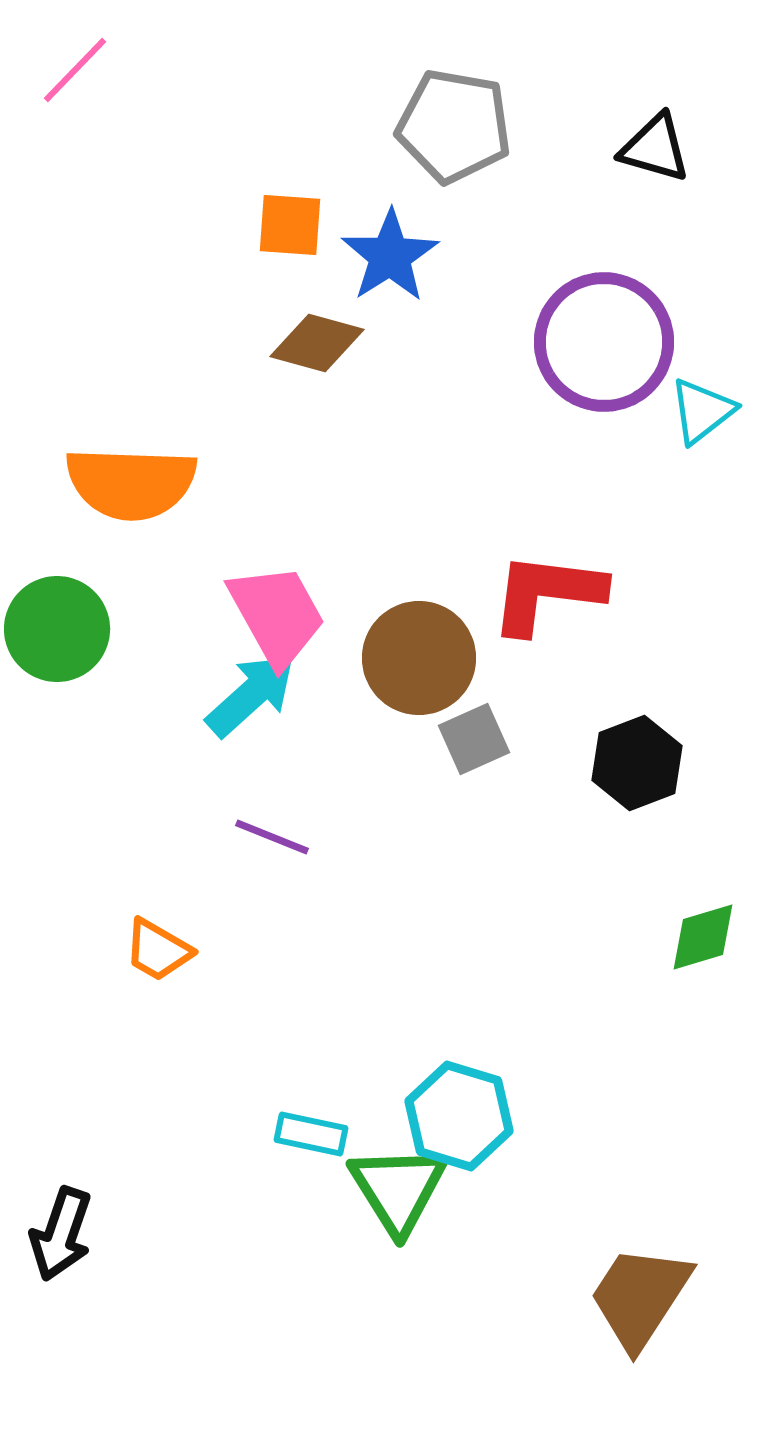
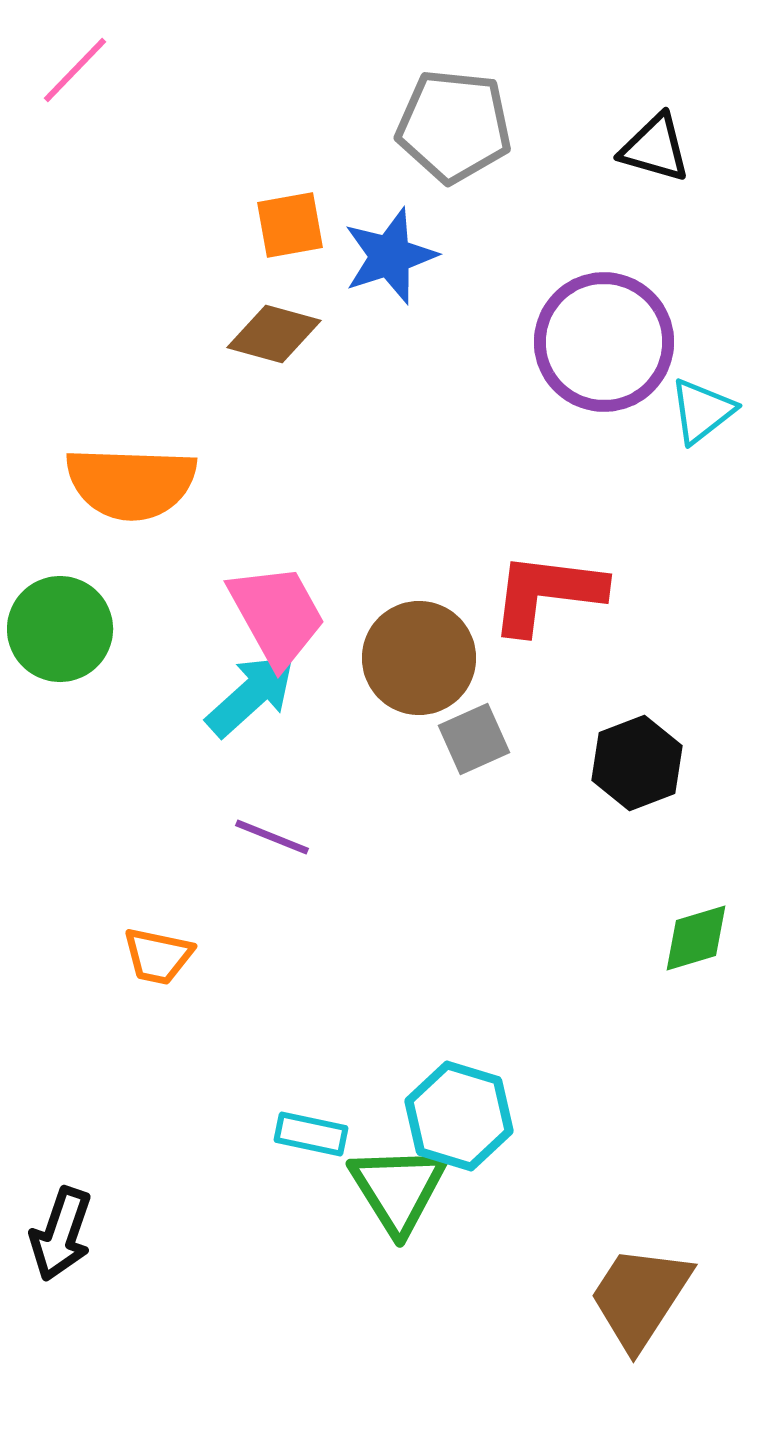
gray pentagon: rotated 4 degrees counterclockwise
orange square: rotated 14 degrees counterclockwise
blue star: rotated 14 degrees clockwise
brown diamond: moved 43 px left, 9 px up
green circle: moved 3 px right
green diamond: moved 7 px left, 1 px down
orange trapezoid: moved 6 px down; rotated 18 degrees counterclockwise
